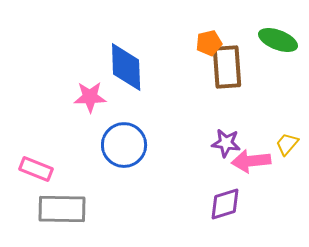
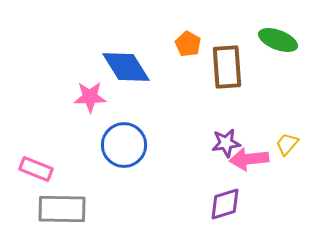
orange pentagon: moved 21 px left, 1 px down; rotated 30 degrees counterclockwise
blue diamond: rotated 30 degrees counterclockwise
purple star: rotated 16 degrees counterclockwise
pink arrow: moved 2 px left, 2 px up
